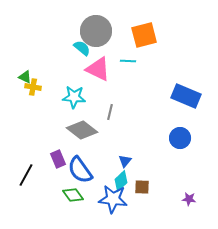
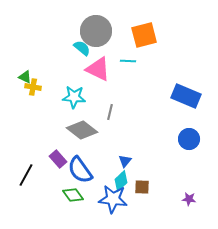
blue circle: moved 9 px right, 1 px down
purple rectangle: rotated 18 degrees counterclockwise
